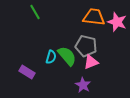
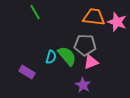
gray pentagon: moved 1 px left, 1 px up; rotated 10 degrees counterclockwise
